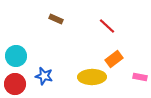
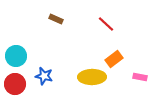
red line: moved 1 px left, 2 px up
